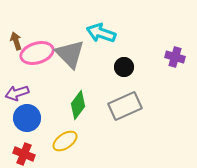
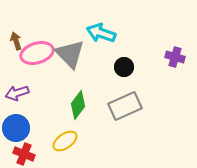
blue circle: moved 11 px left, 10 px down
